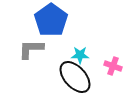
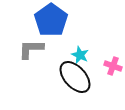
cyan star: rotated 24 degrees clockwise
